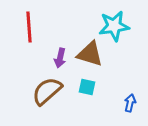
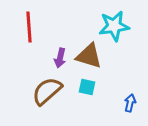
brown triangle: moved 1 px left, 2 px down
